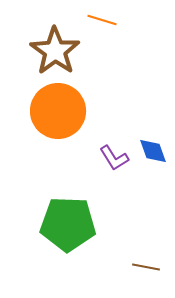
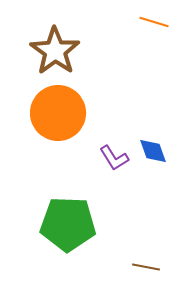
orange line: moved 52 px right, 2 px down
orange circle: moved 2 px down
